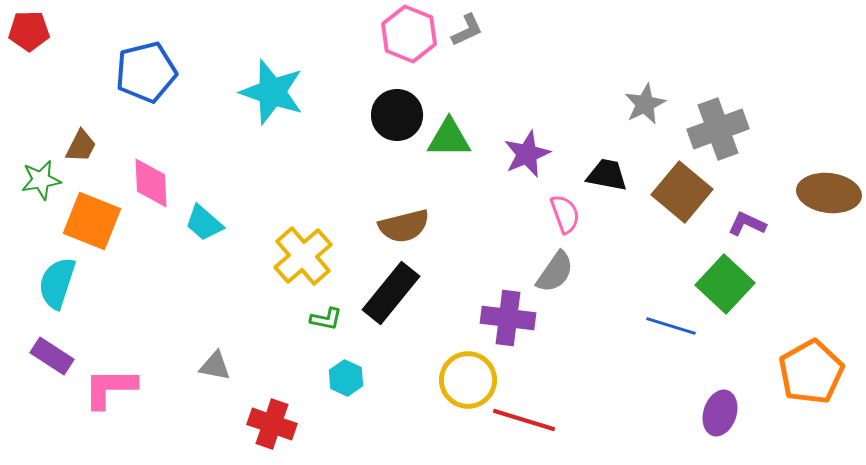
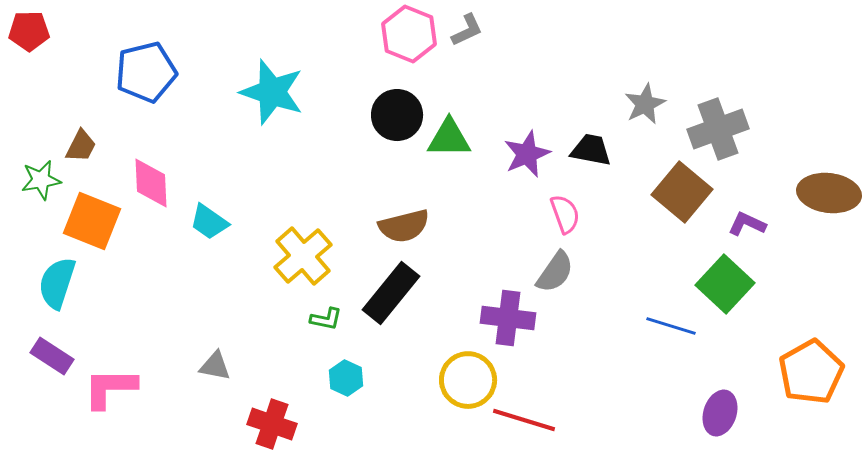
black trapezoid: moved 16 px left, 25 px up
cyan trapezoid: moved 5 px right, 1 px up; rotated 6 degrees counterclockwise
